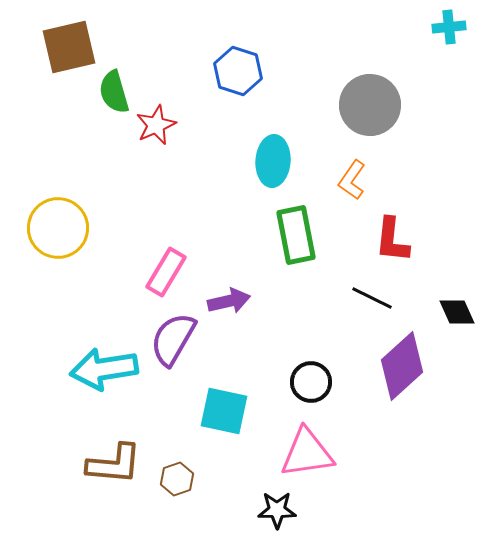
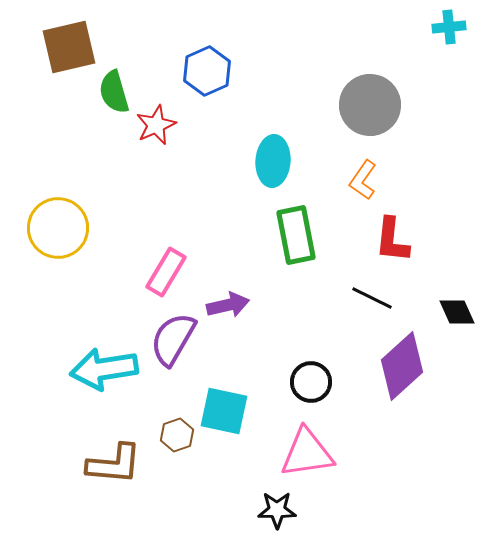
blue hexagon: moved 31 px left; rotated 18 degrees clockwise
orange L-shape: moved 11 px right
purple arrow: moved 1 px left, 4 px down
brown hexagon: moved 44 px up
